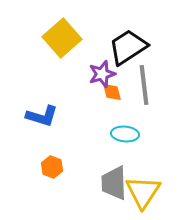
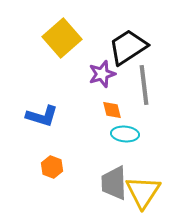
orange diamond: moved 18 px down
